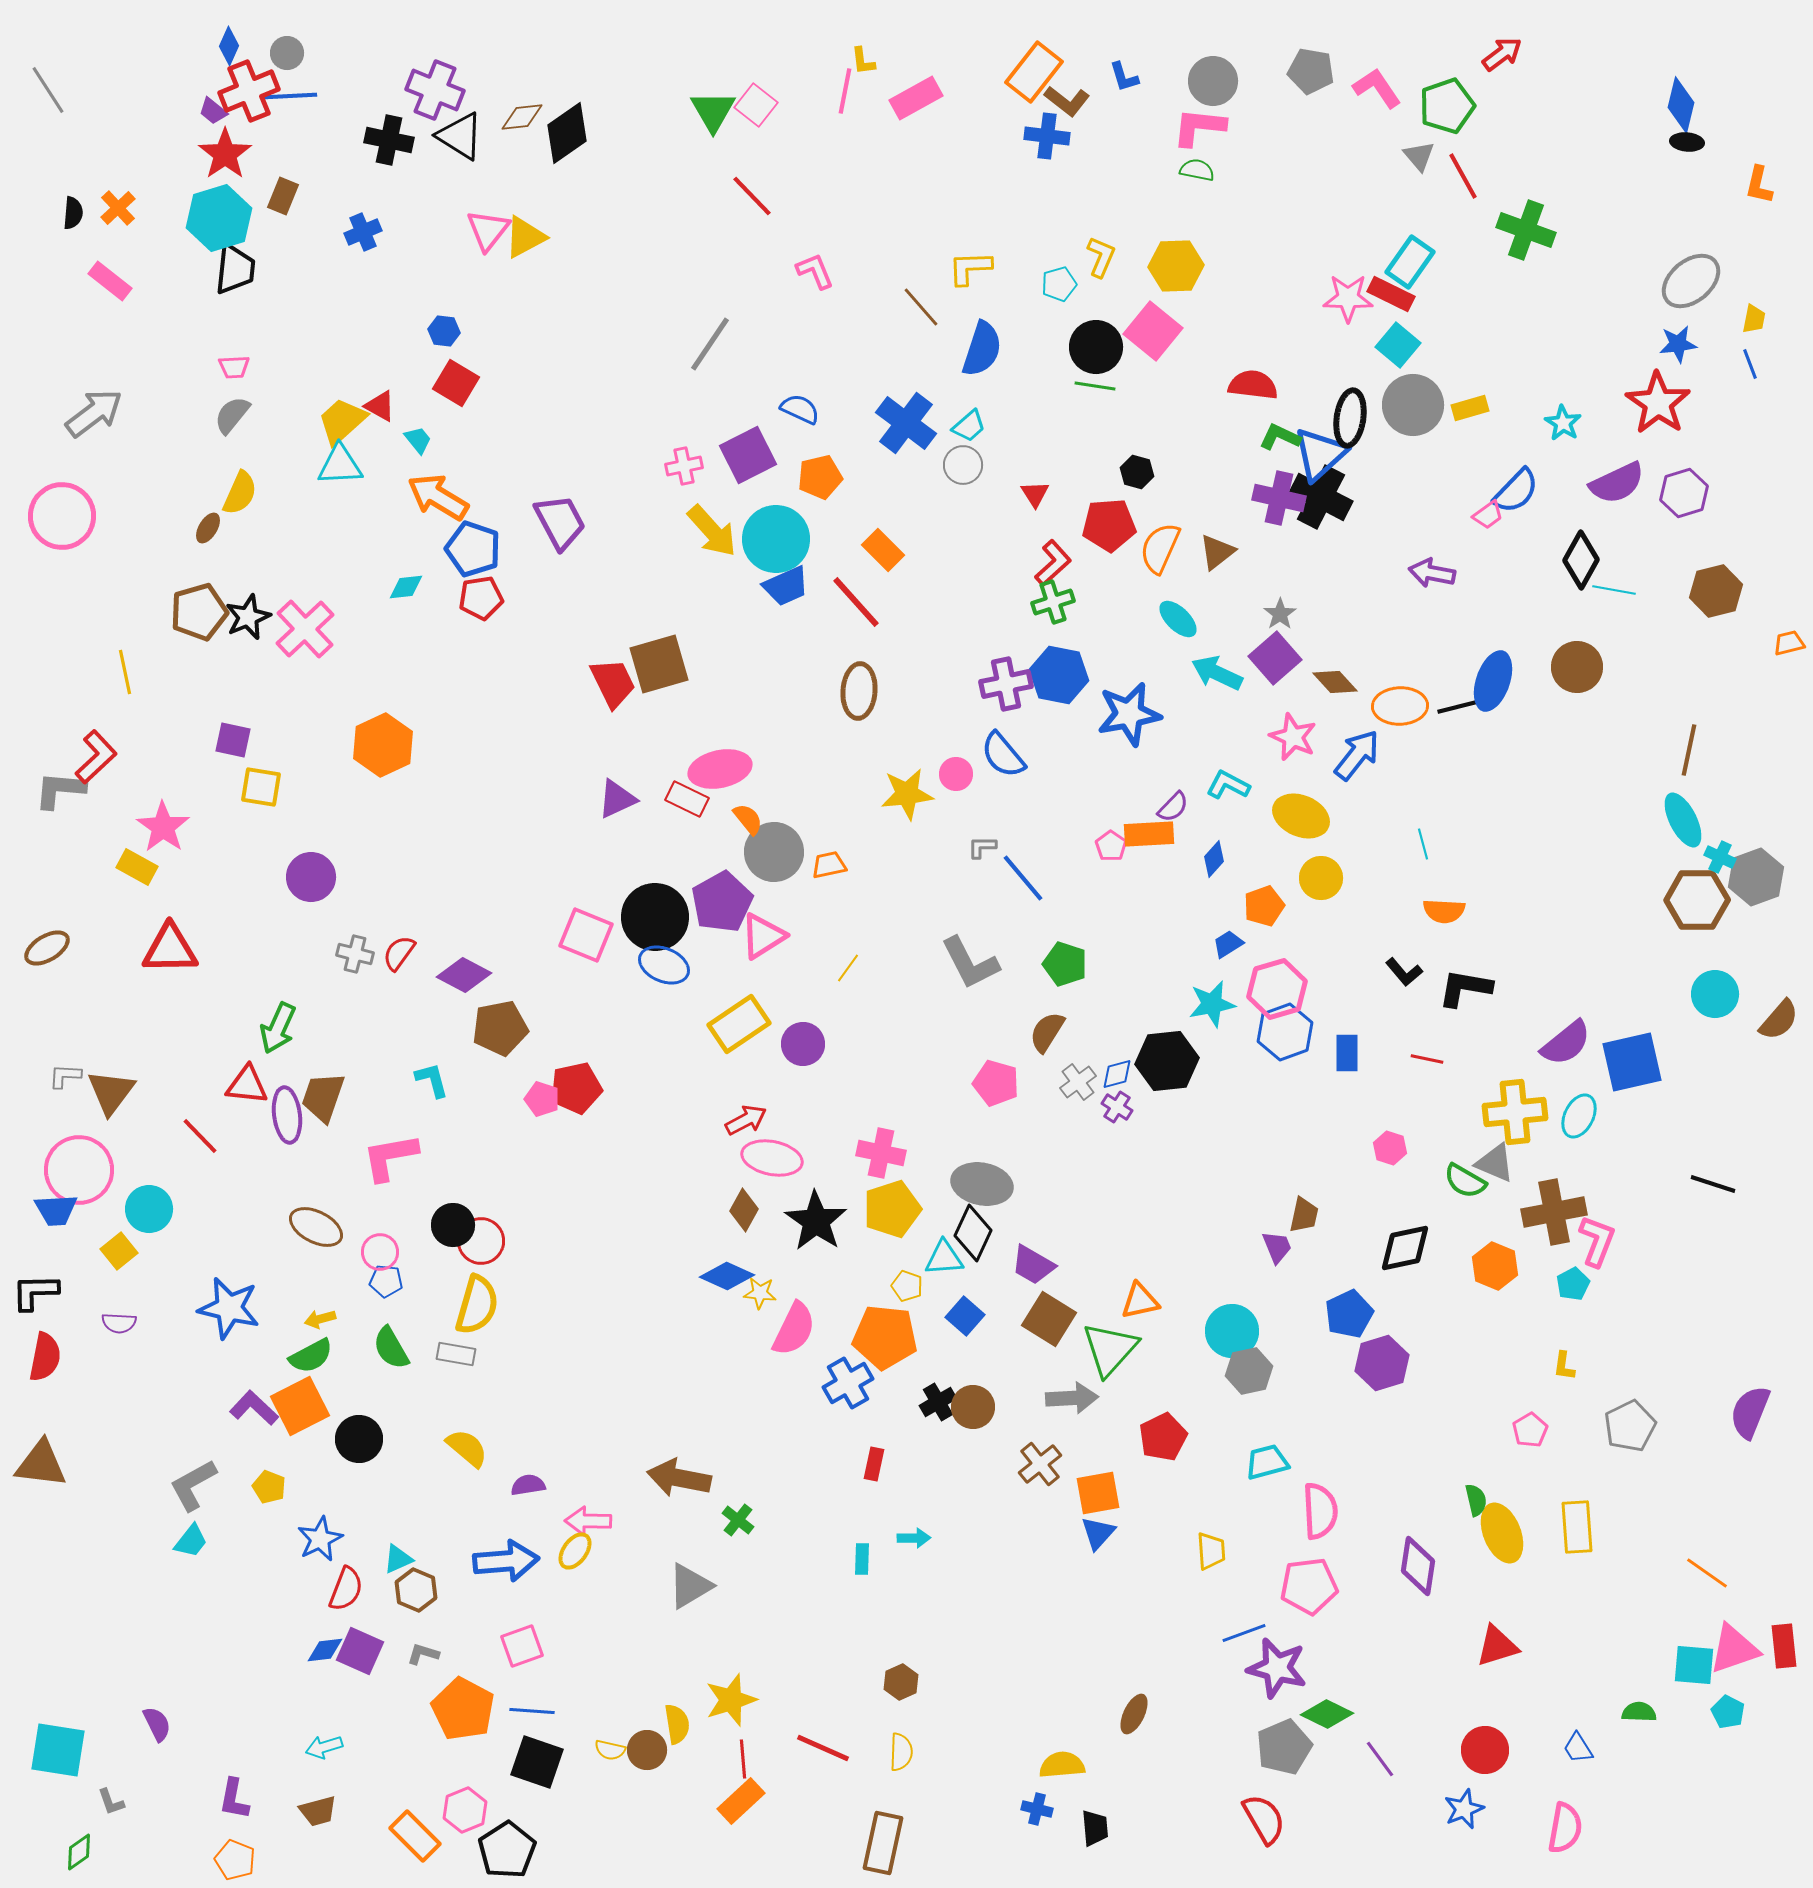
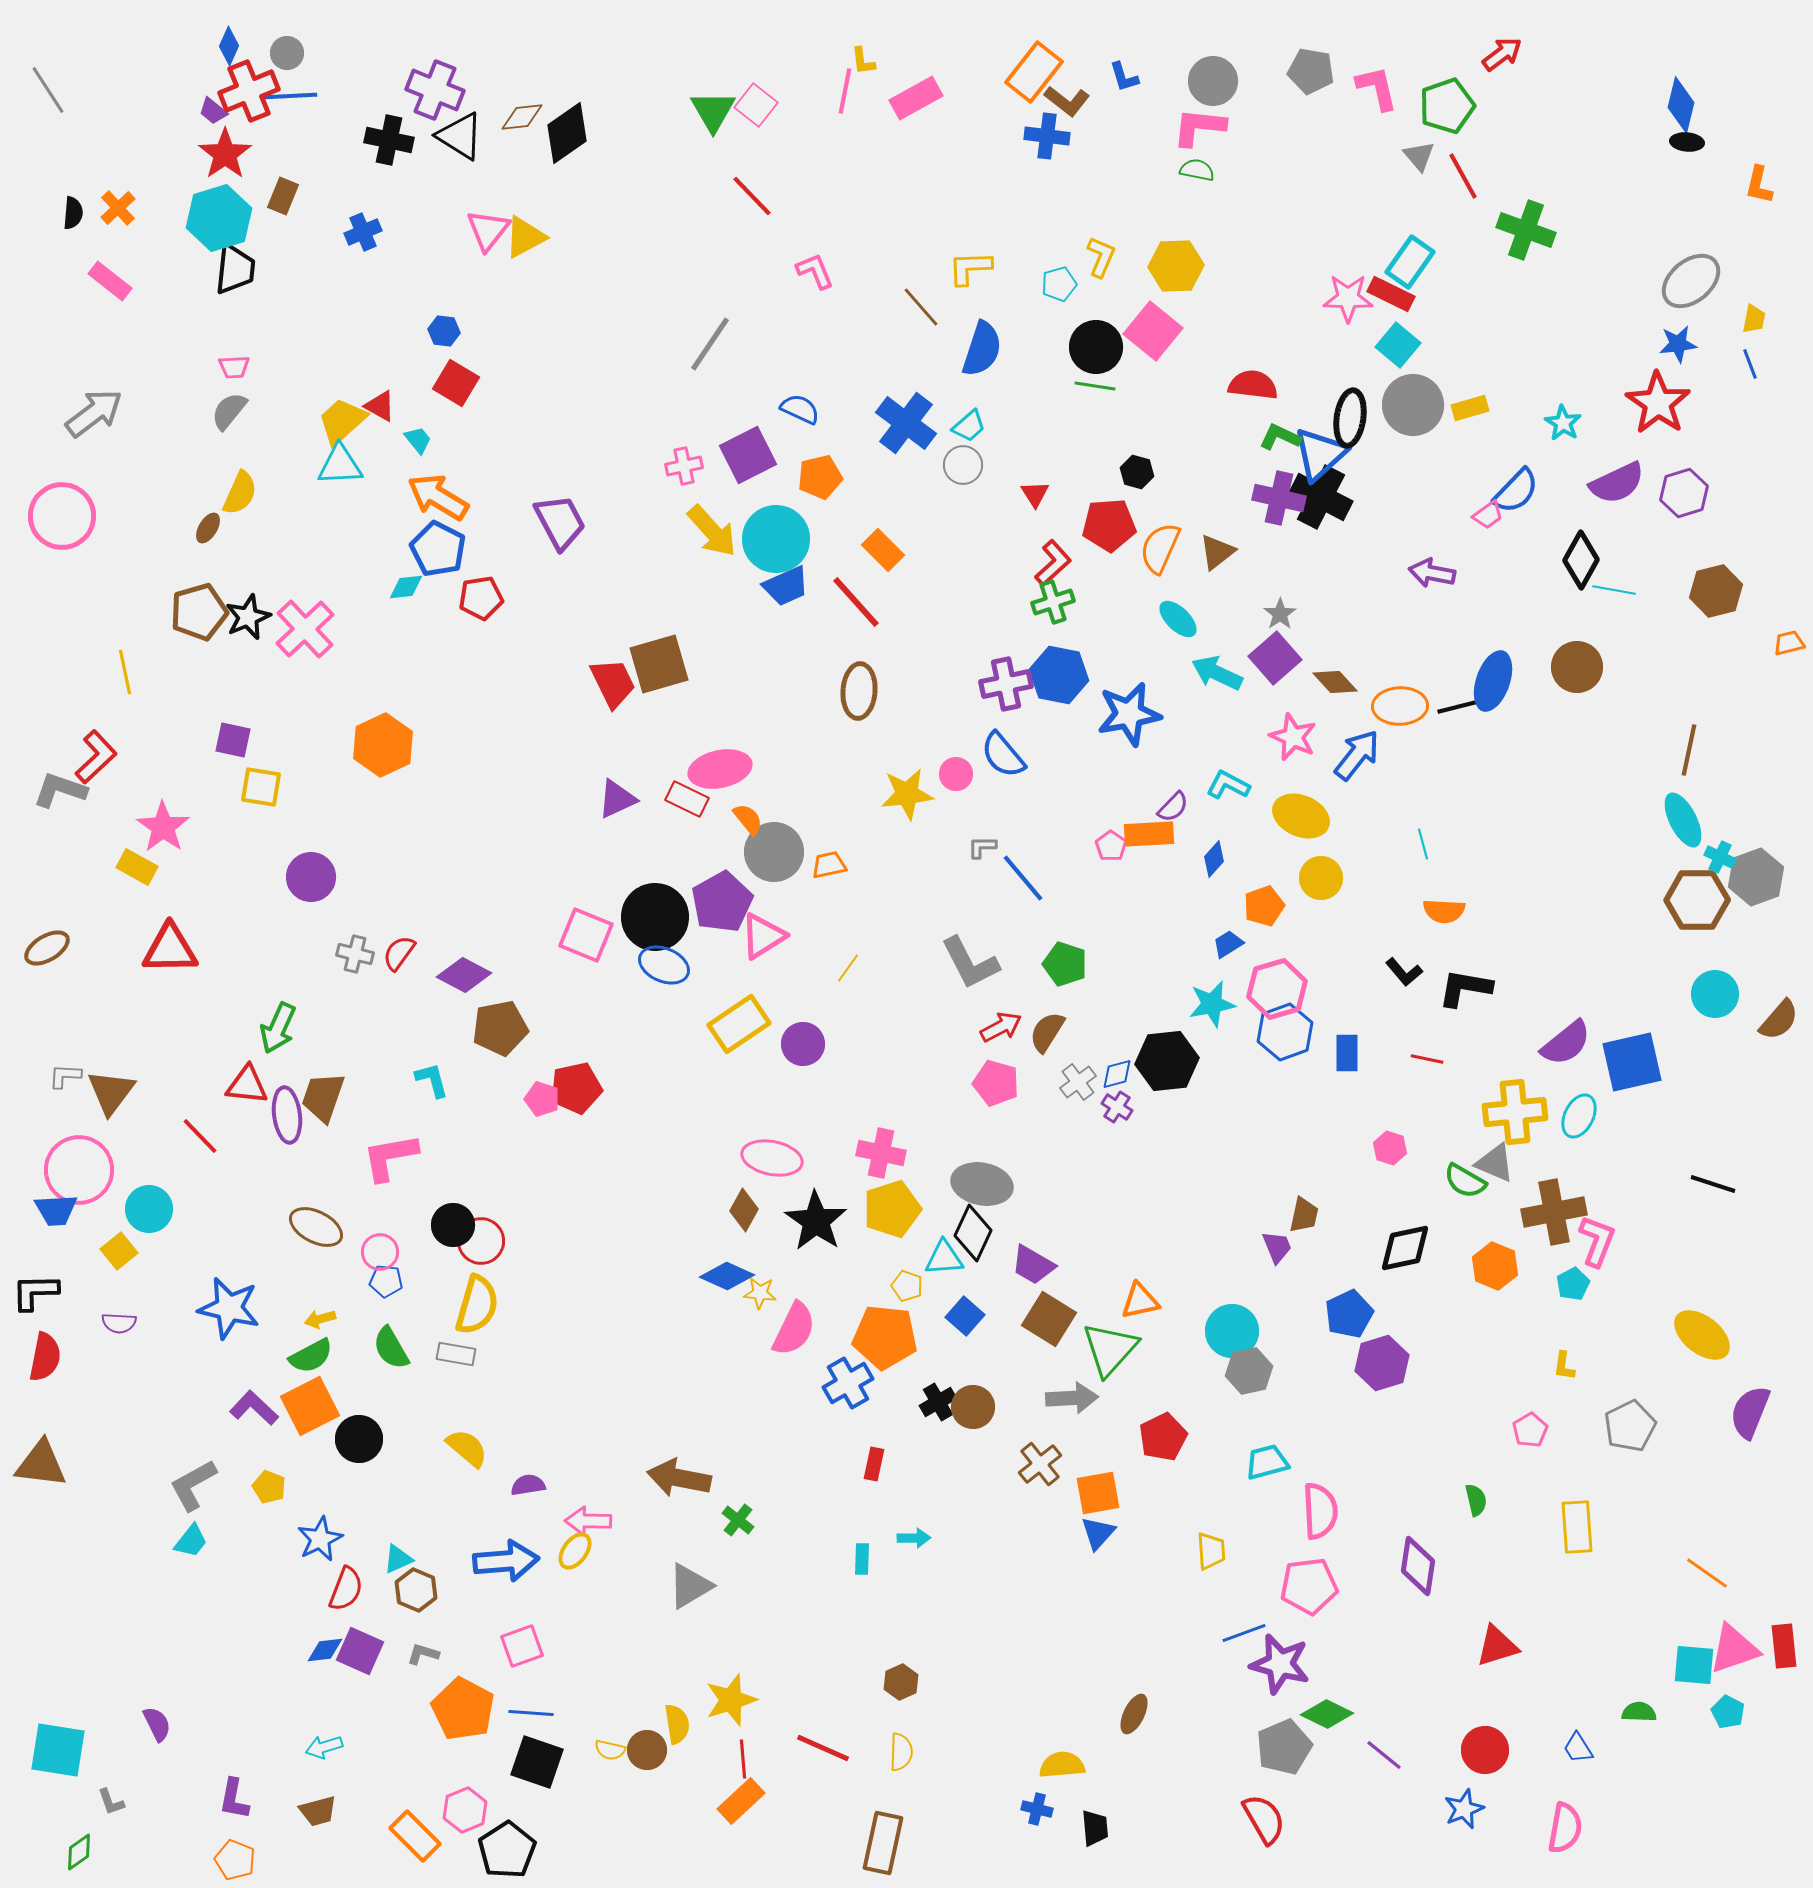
pink L-shape at (1377, 88): rotated 21 degrees clockwise
gray semicircle at (232, 415): moved 3 px left, 4 px up
blue pentagon at (473, 549): moved 35 px left; rotated 8 degrees clockwise
gray L-shape at (60, 790): rotated 14 degrees clockwise
red arrow at (746, 1120): moved 255 px right, 93 px up
orange square at (300, 1406): moved 10 px right
yellow ellipse at (1502, 1533): moved 200 px right, 198 px up; rotated 30 degrees counterclockwise
purple star at (1277, 1668): moved 3 px right, 4 px up
blue line at (532, 1711): moved 1 px left, 2 px down
purple line at (1380, 1759): moved 4 px right, 4 px up; rotated 15 degrees counterclockwise
